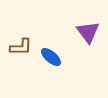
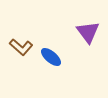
brown L-shape: rotated 40 degrees clockwise
